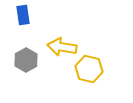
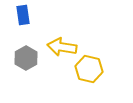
gray hexagon: moved 2 px up
